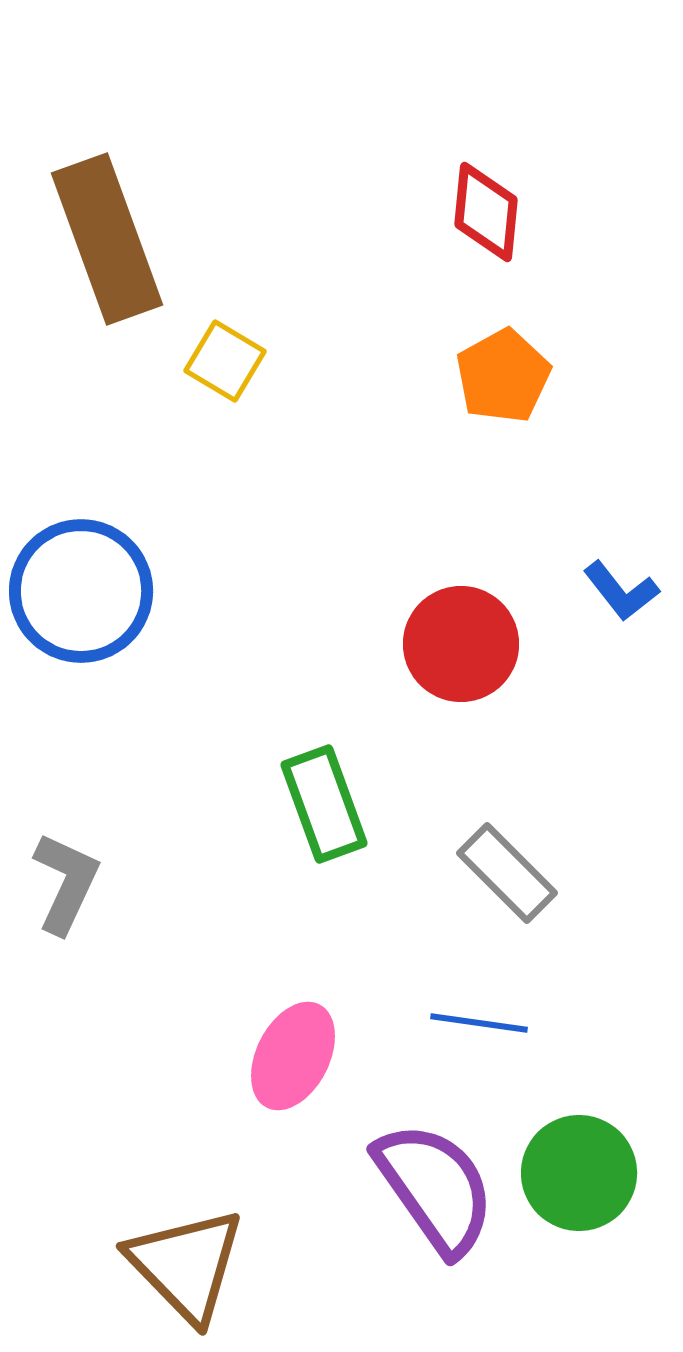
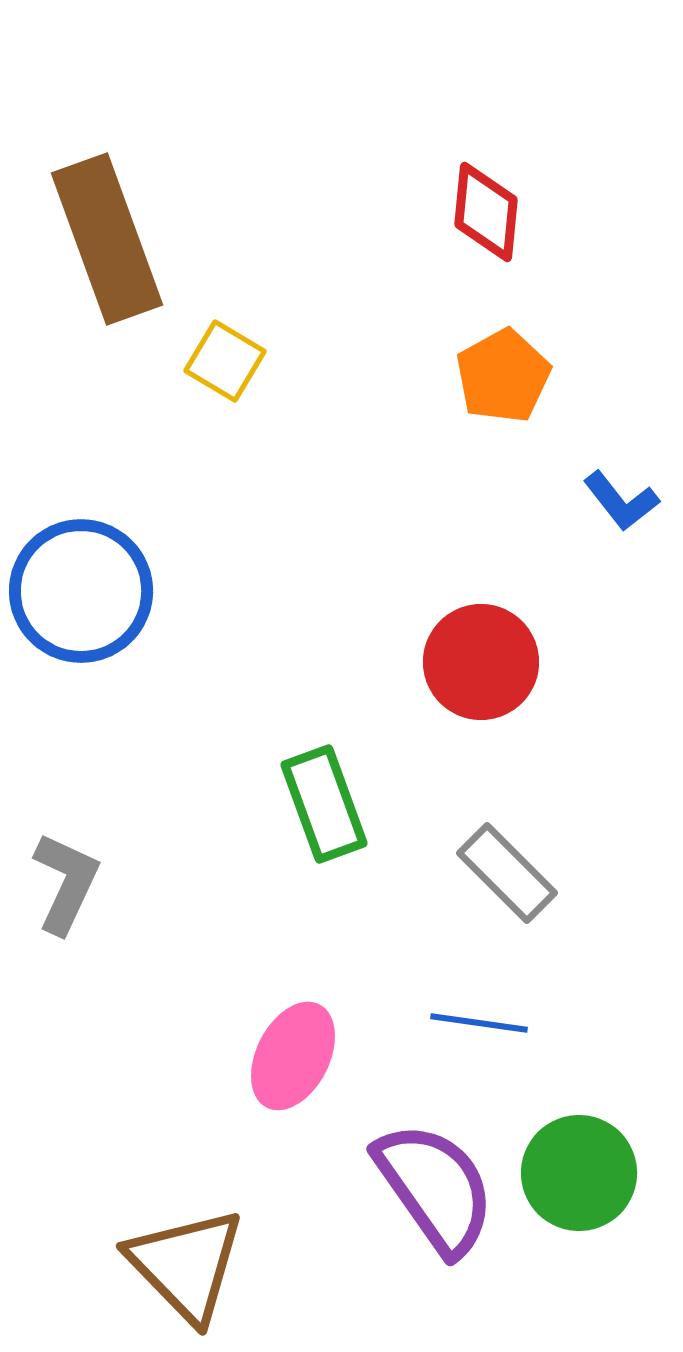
blue L-shape: moved 90 px up
red circle: moved 20 px right, 18 px down
